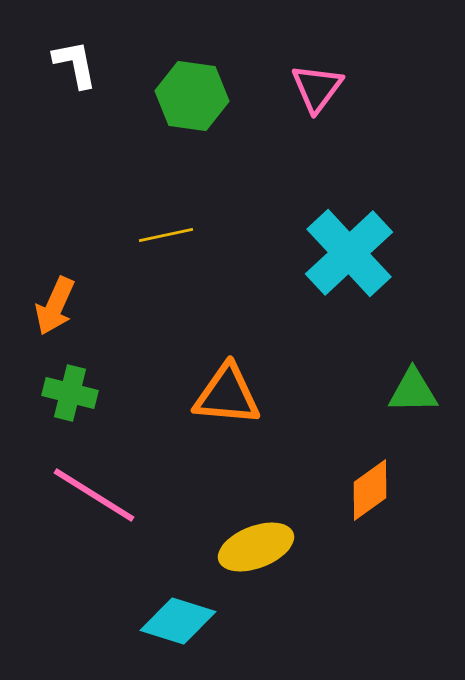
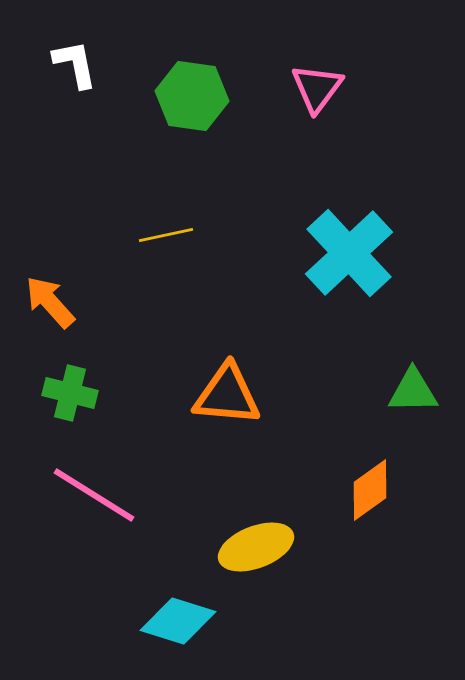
orange arrow: moved 5 px left, 4 px up; rotated 114 degrees clockwise
